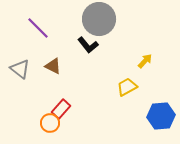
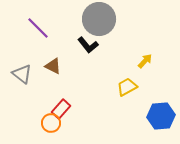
gray triangle: moved 2 px right, 5 px down
orange circle: moved 1 px right
